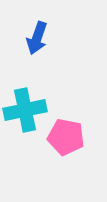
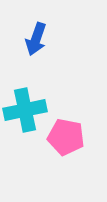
blue arrow: moved 1 px left, 1 px down
